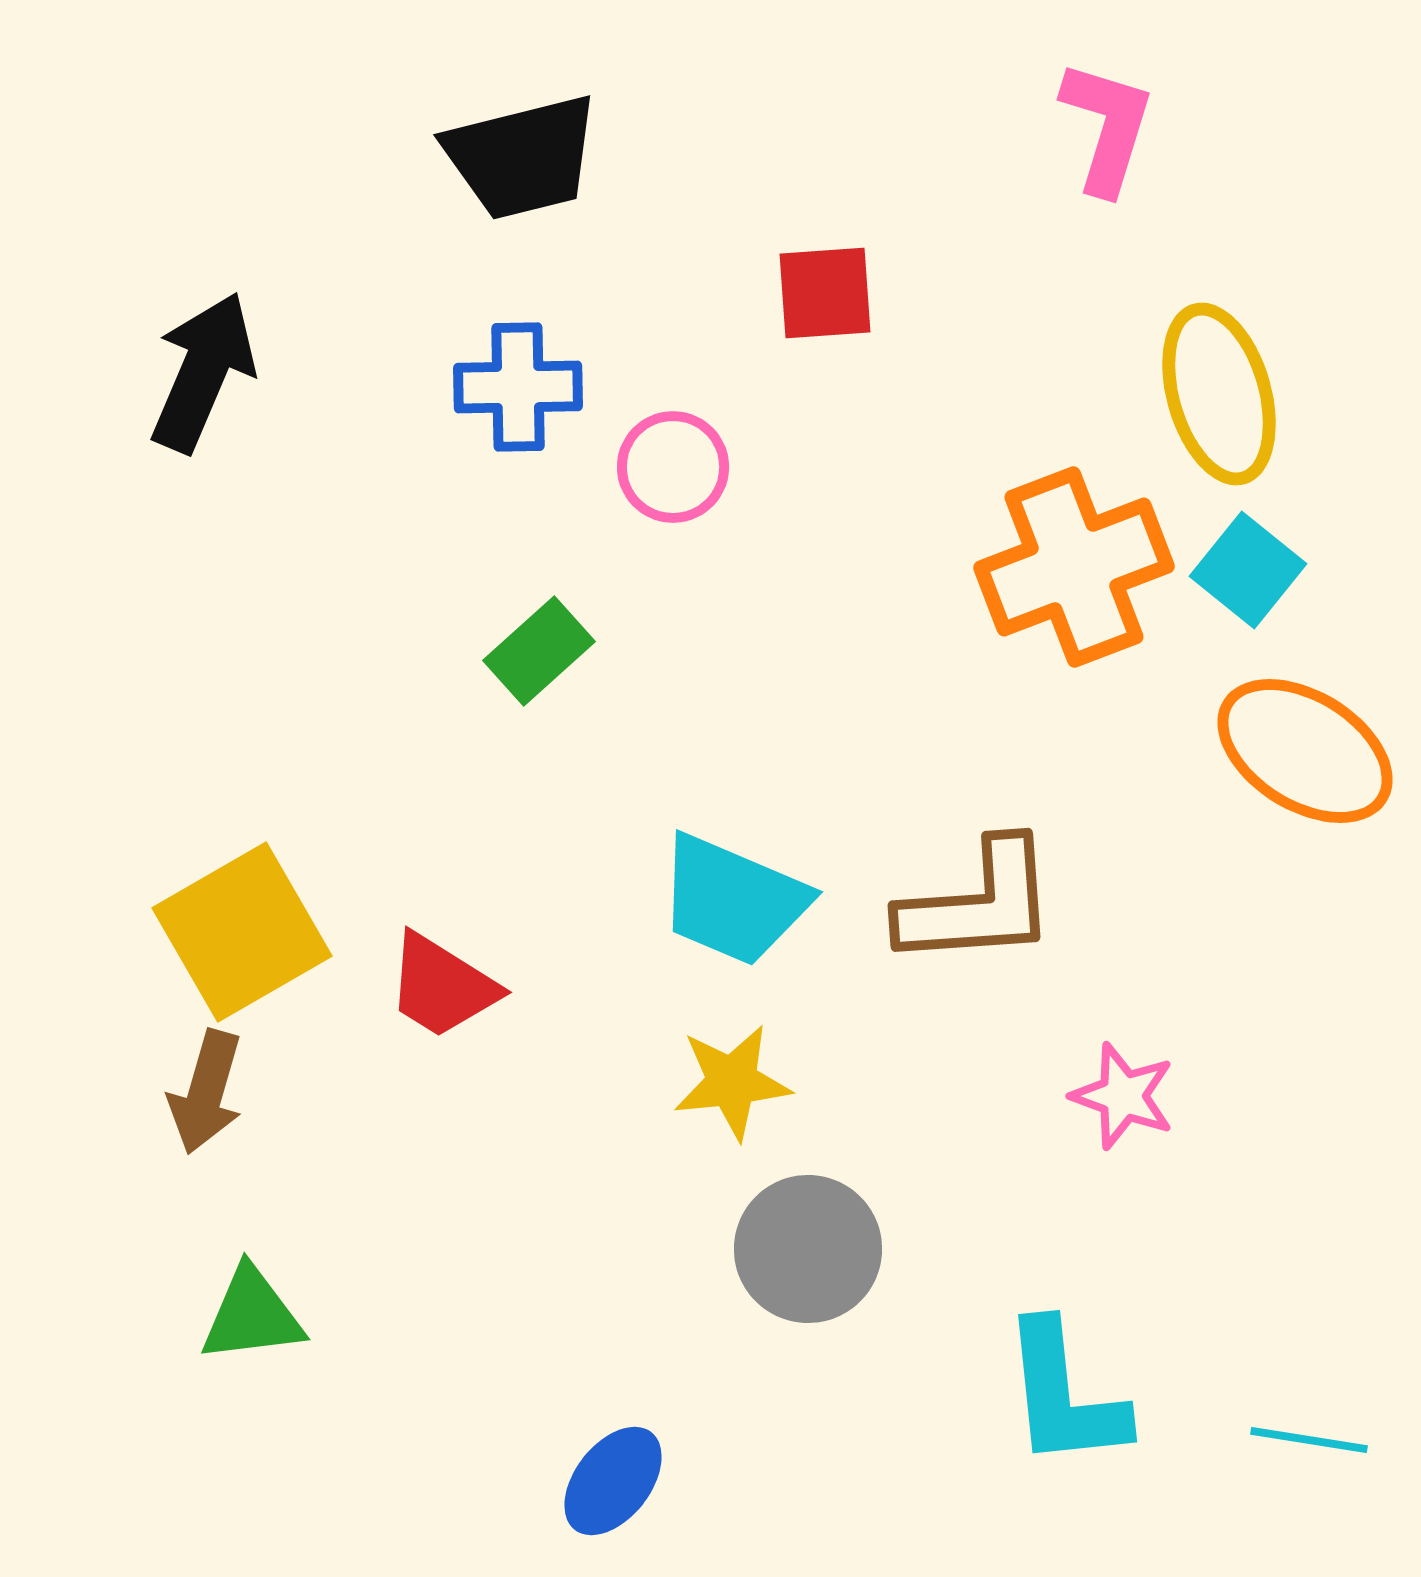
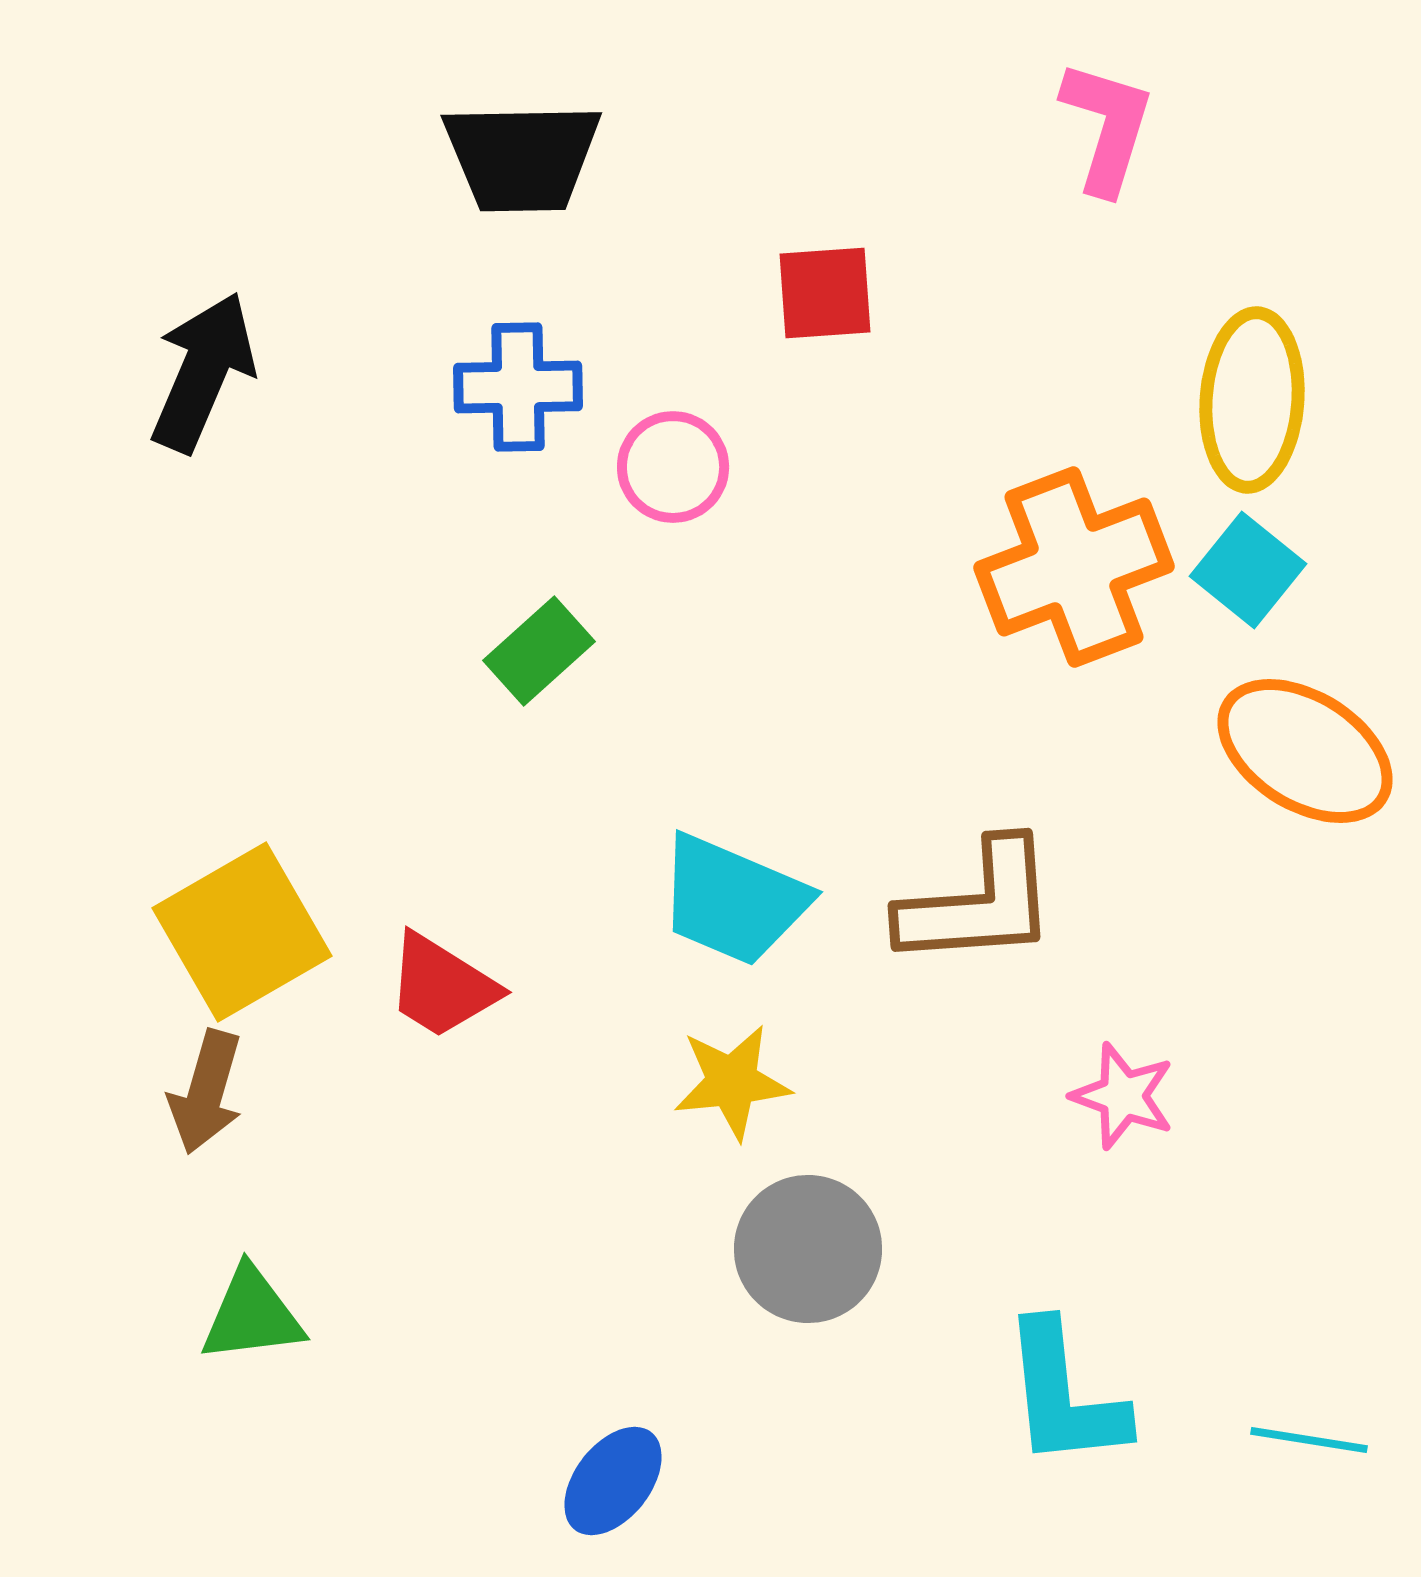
black trapezoid: rotated 13 degrees clockwise
yellow ellipse: moved 33 px right, 6 px down; rotated 20 degrees clockwise
